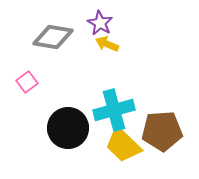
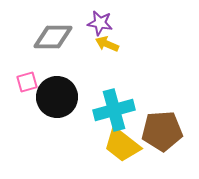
purple star: rotated 20 degrees counterclockwise
gray diamond: rotated 9 degrees counterclockwise
pink square: rotated 20 degrees clockwise
black circle: moved 11 px left, 31 px up
yellow trapezoid: moved 1 px left; rotated 6 degrees counterclockwise
